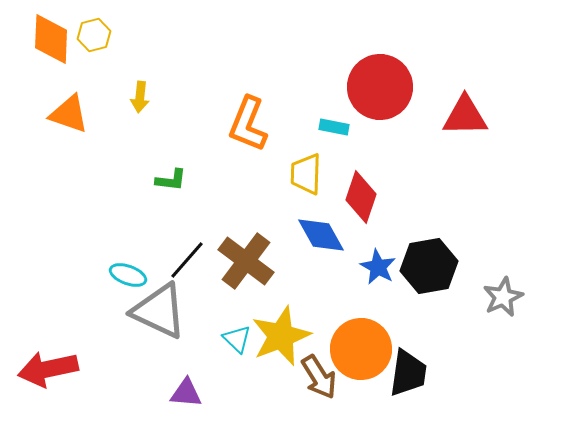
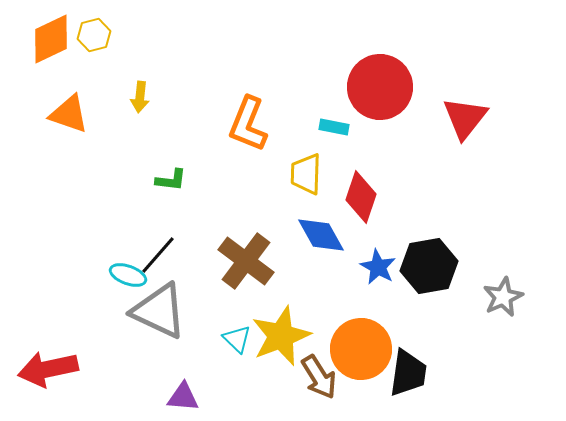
orange diamond: rotated 62 degrees clockwise
red triangle: moved 2 px down; rotated 51 degrees counterclockwise
black line: moved 29 px left, 5 px up
purple triangle: moved 3 px left, 4 px down
